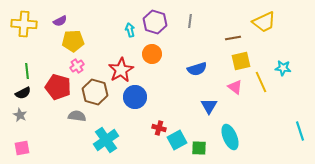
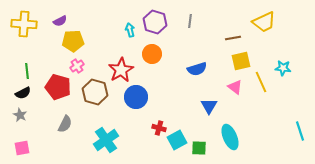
blue circle: moved 1 px right
gray semicircle: moved 12 px left, 8 px down; rotated 108 degrees clockwise
